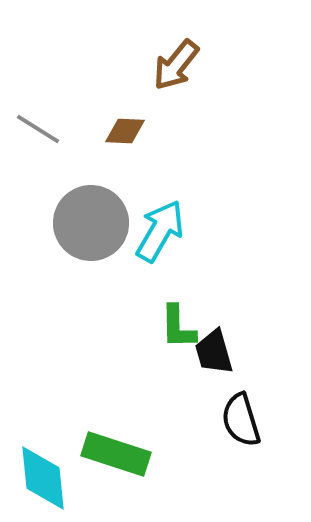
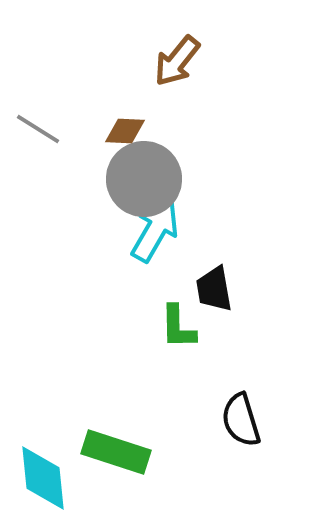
brown arrow: moved 1 px right, 4 px up
gray circle: moved 53 px right, 44 px up
cyan arrow: moved 5 px left
black trapezoid: moved 63 px up; rotated 6 degrees clockwise
green rectangle: moved 2 px up
